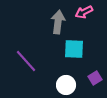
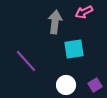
gray arrow: moved 3 px left
cyan square: rotated 10 degrees counterclockwise
purple square: moved 7 px down
